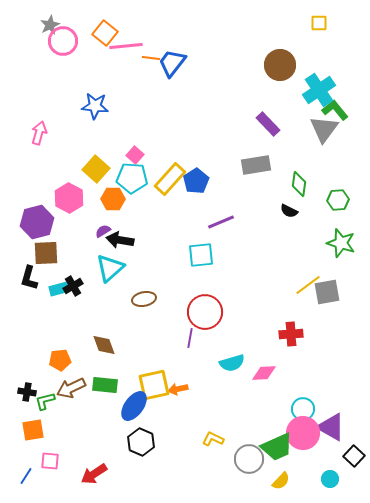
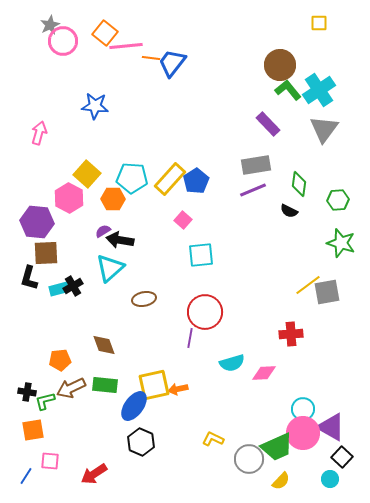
green L-shape at (335, 110): moved 47 px left, 20 px up
pink square at (135, 155): moved 48 px right, 65 px down
yellow square at (96, 169): moved 9 px left, 5 px down
purple hexagon at (37, 222): rotated 20 degrees clockwise
purple line at (221, 222): moved 32 px right, 32 px up
black square at (354, 456): moved 12 px left, 1 px down
